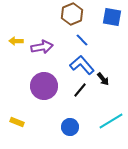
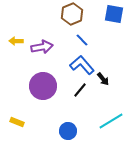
blue square: moved 2 px right, 3 px up
purple circle: moved 1 px left
blue circle: moved 2 px left, 4 px down
